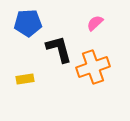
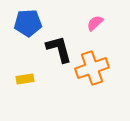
orange cross: moved 1 px left, 1 px down
